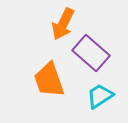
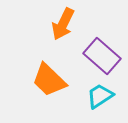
purple rectangle: moved 11 px right, 3 px down
orange trapezoid: rotated 27 degrees counterclockwise
